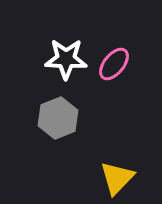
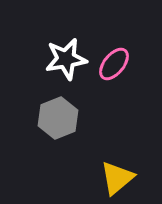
white star: rotated 12 degrees counterclockwise
yellow triangle: rotated 6 degrees clockwise
